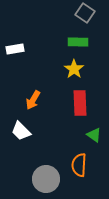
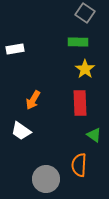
yellow star: moved 11 px right
white trapezoid: rotated 10 degrees counterclockwise
